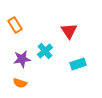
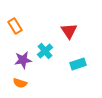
orange rectangle: moved 1 px down
purple star: moved 1 px right, 1 px down
